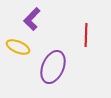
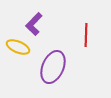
purple L-shape: moved 2 px right, 5 px down
